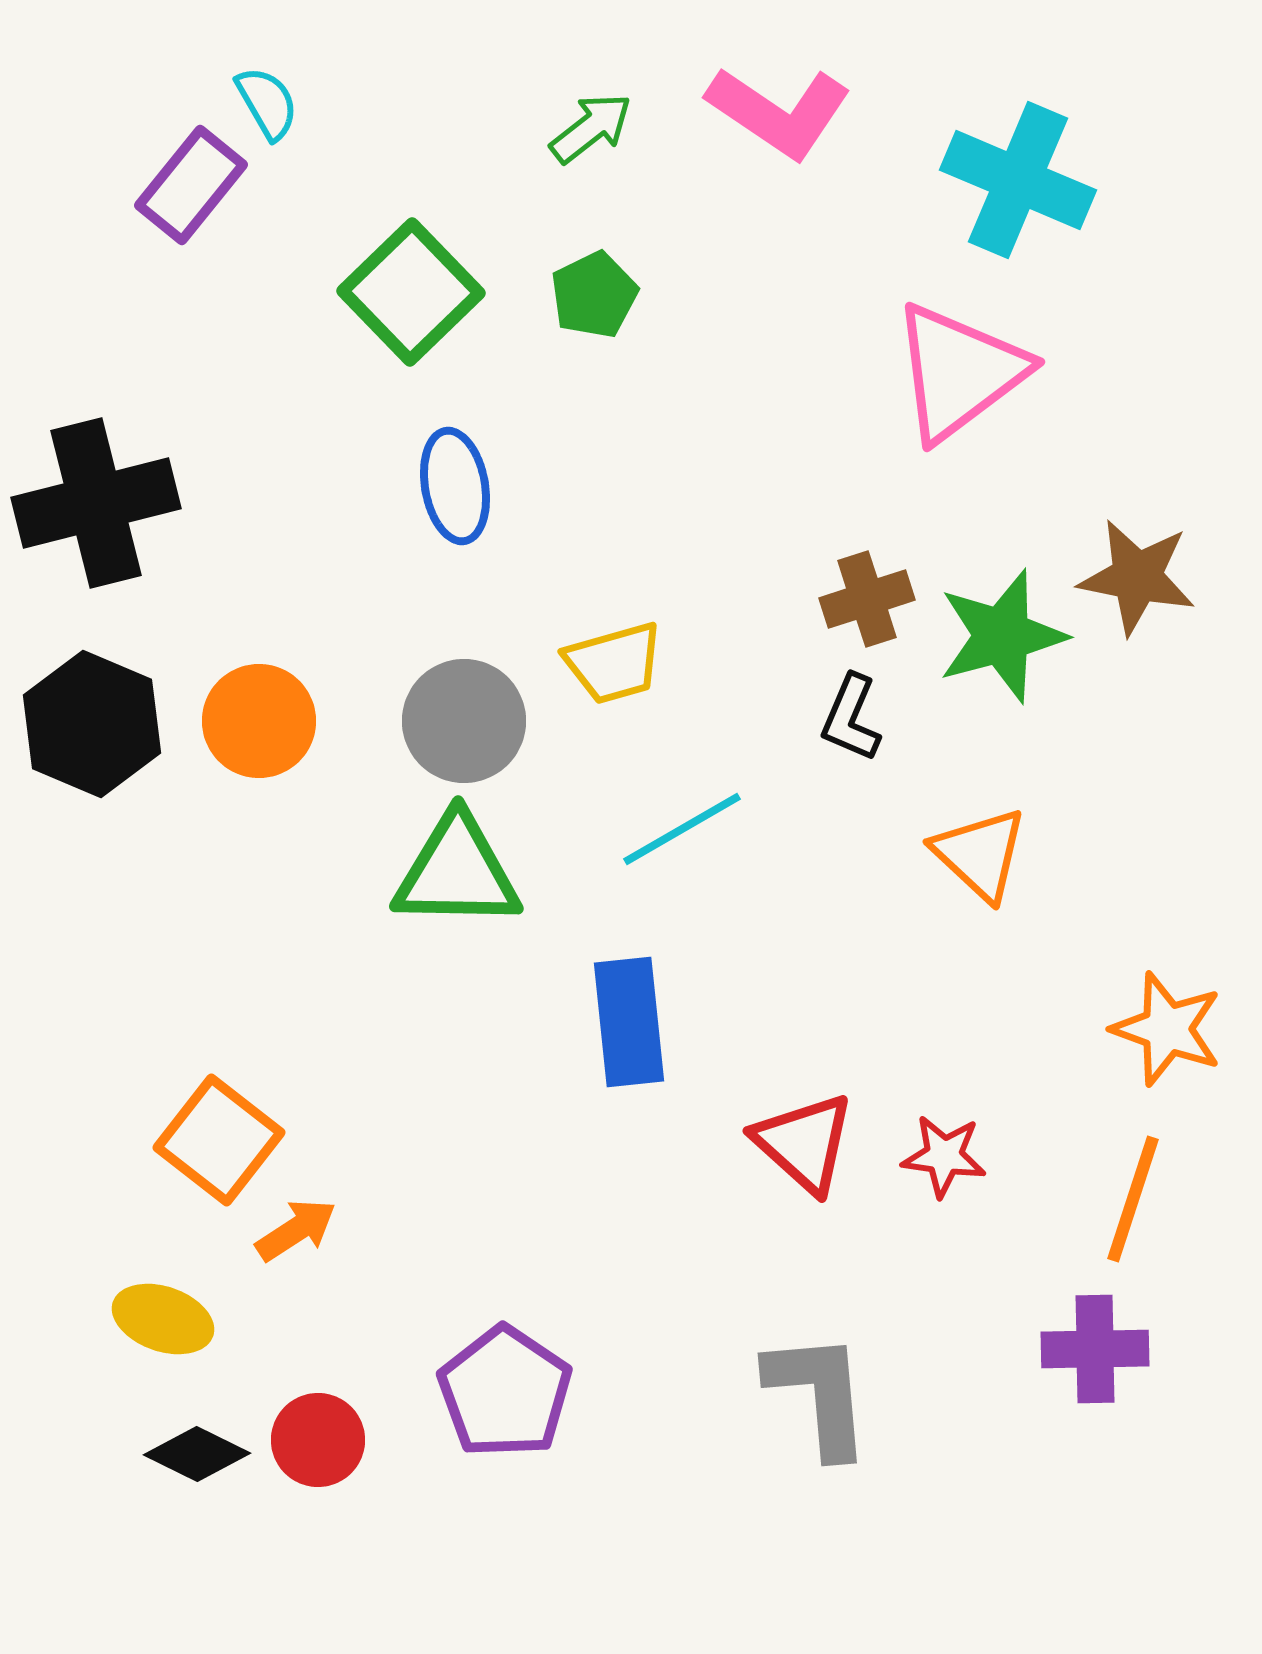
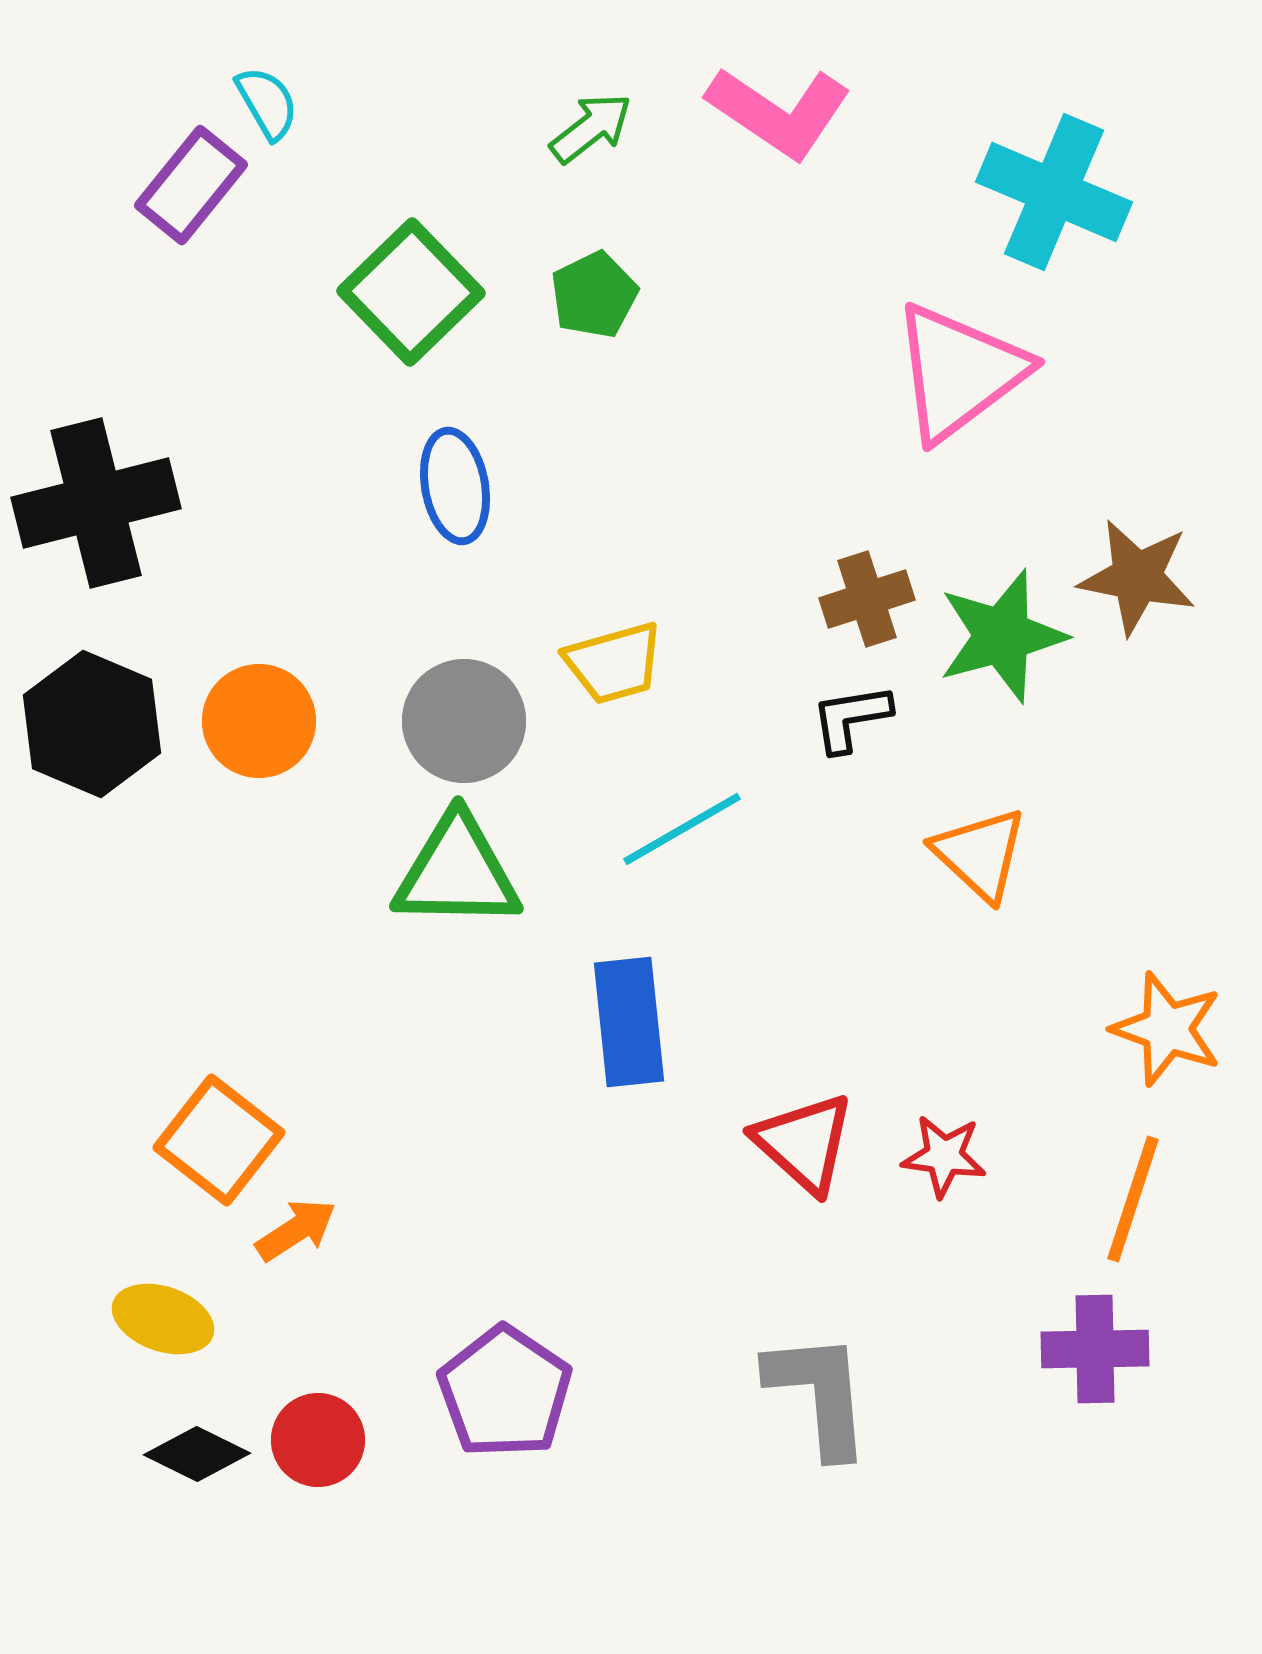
cyan cross: moved 36 px right, 12 px down
black L-shape: rotated 58 degrees clockwise
